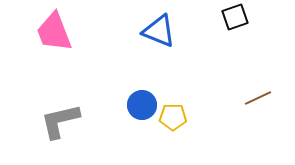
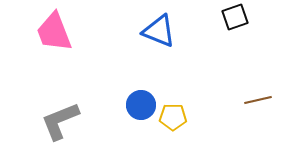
brown line: moved 2 px down; rotated 12 degrees clockwise
blue circle: moved 1 px left
gray L-shape: rotated 9 degrees counterclockwise
